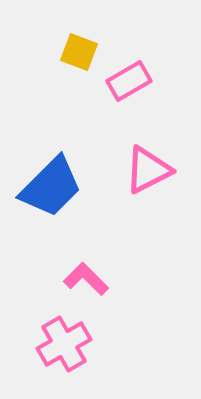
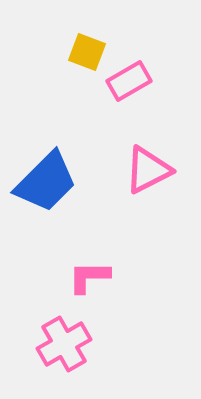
yellow square: moved 8 px right
blue trapezoid: moved 5 px left, 5 px up
pink L-shape: moved 3 px right, 2 px up; rotated 45 degrees counterclockwise
